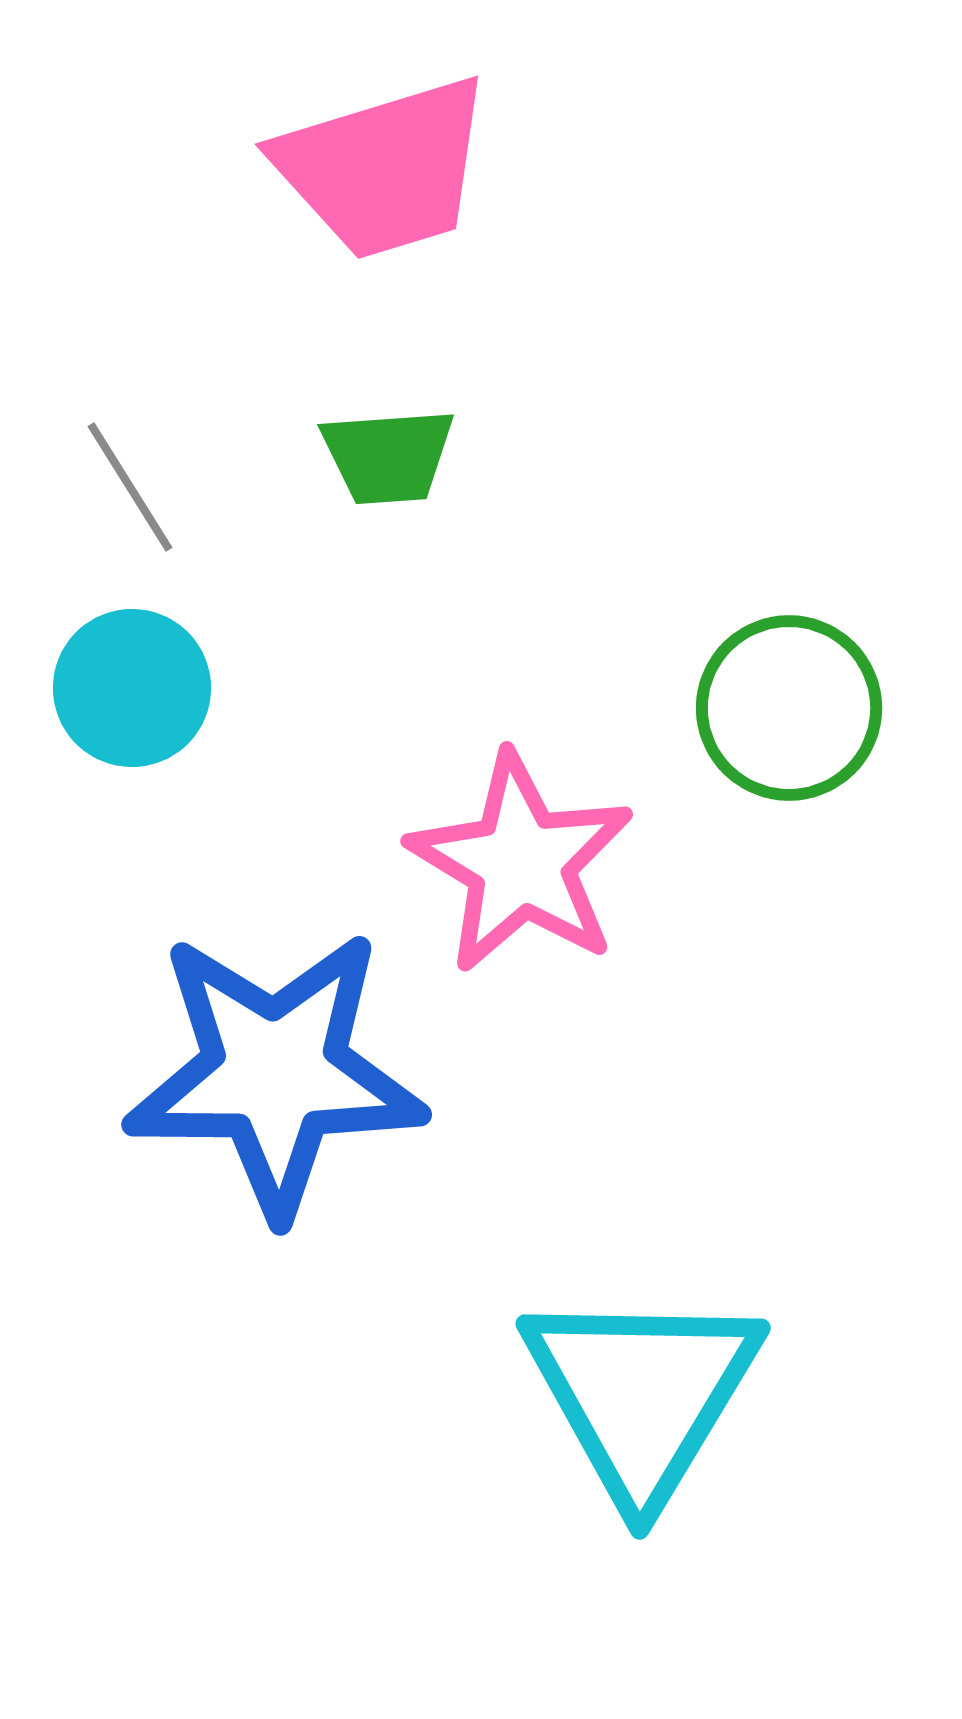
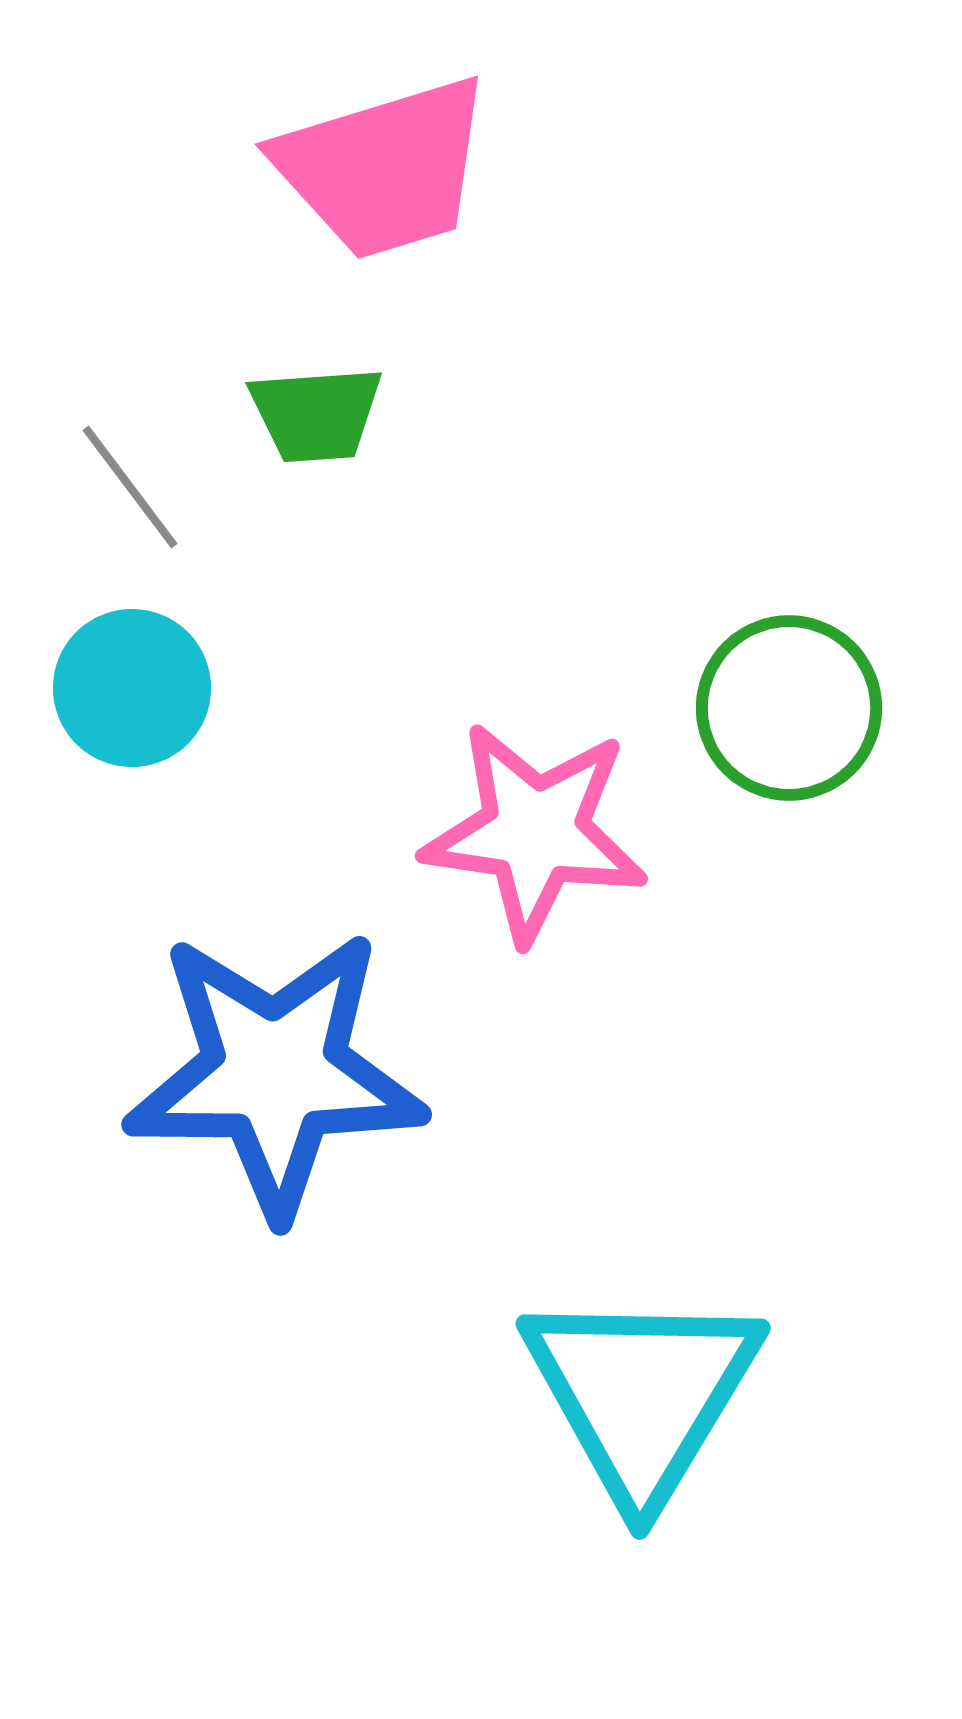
green trapezoid: moved 72 px left, 42 px up
gray line: rotated 5 degrees counterclockwise
pink star: moved 14 px right, 31 px up; rotated 23 degrees counterclockwise
